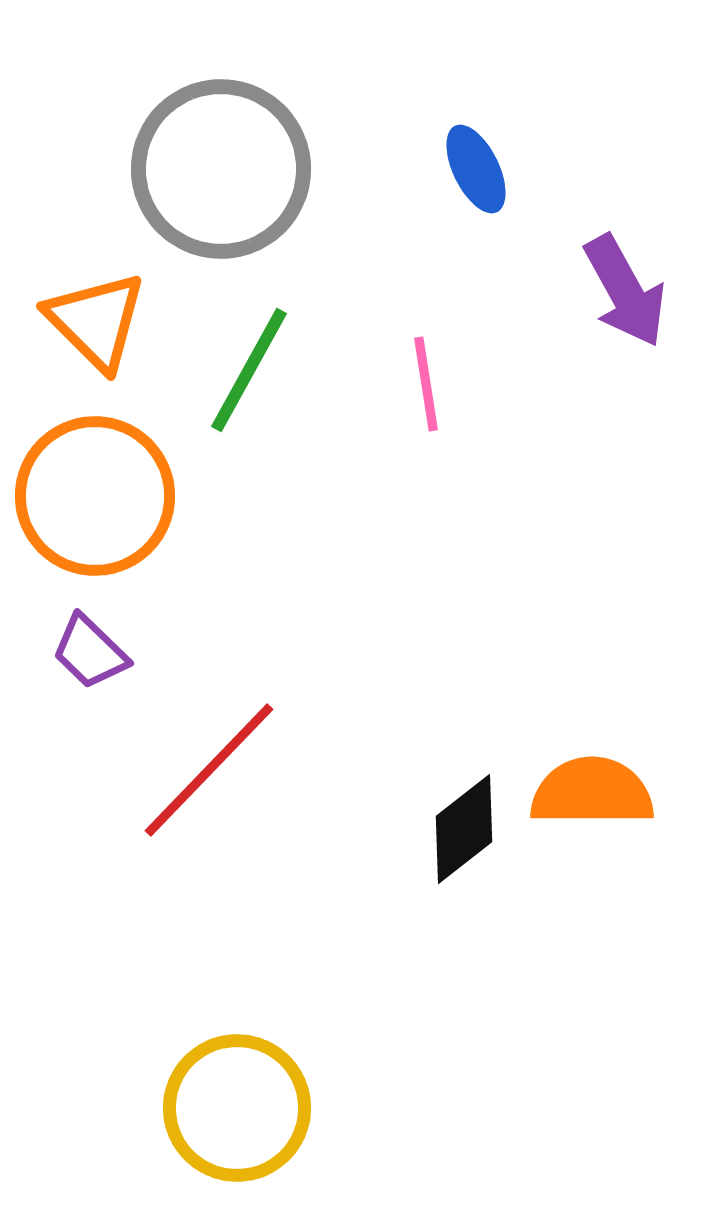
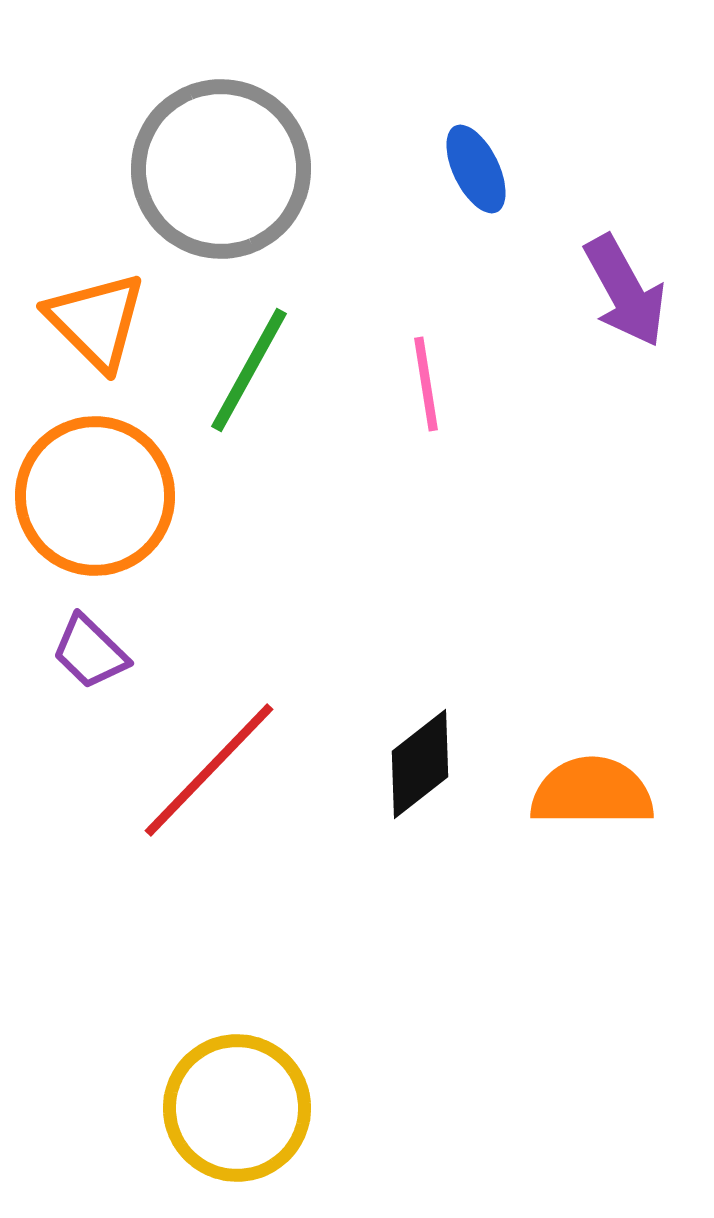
black diamond: moved 44 px left, 65 px up
